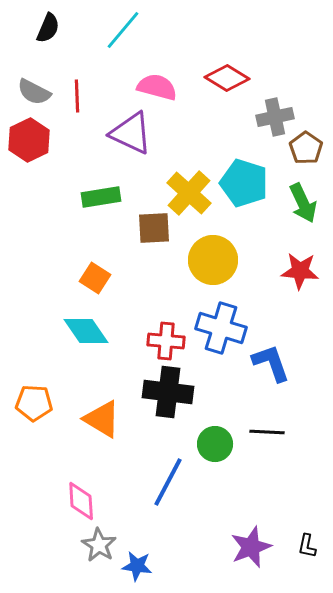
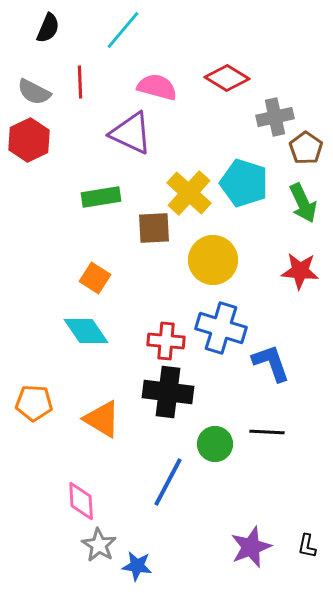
red line: moved 3 px right, 14 px up
